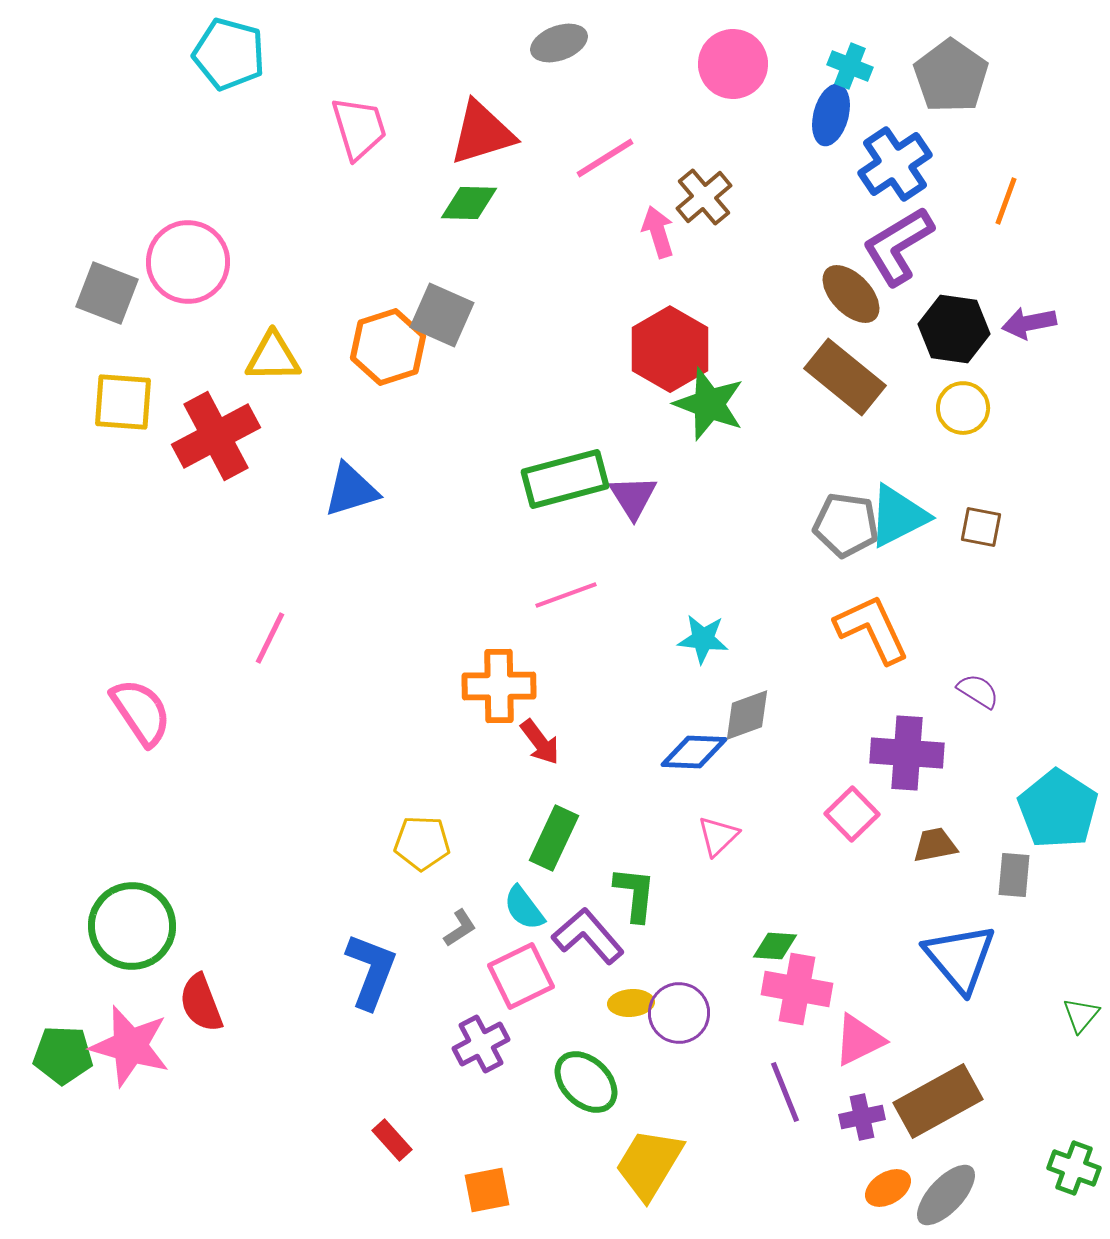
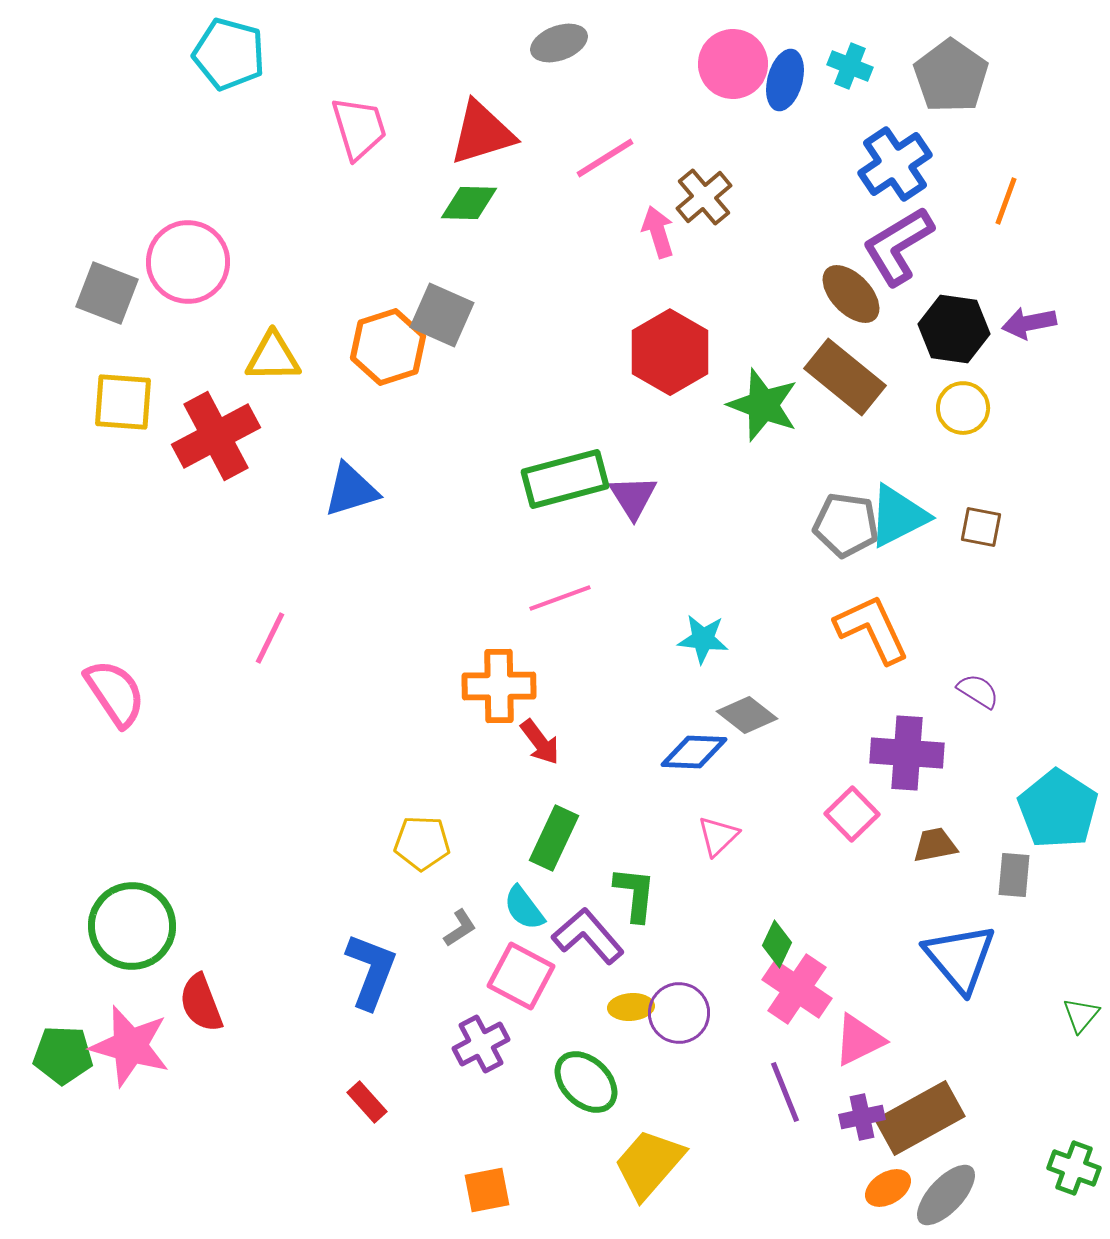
blue ellipse at (831, 115): moved 46 px left, 35 px up
red hexagon at (670, 349): moved 3 px down
green star at (709, 404): moved 54 px right, 1 px down
pink line at (566, 595): moved 6 px left, 3 px down
pink semicircle at (141, 712): moved 26 px left, 19 px up
gray diamond at (747, 715): rotated 58 degrees clockwise
green diamond at (775, 946): moved 2 px right, 2 px up; rotated 69 degrees counterclockwise
pink square at (521, 976): rotated 36 degrees counterclockwise
pink cross at (797, 989): rotated 24 degrees clockwise
yellow ellipse at (631, 1003): moved 4 px down
brown rectangle at (938, 1101): moved 18 px left, 17 px down
red rectangle at (392, 1140): moved 25 px left, 38 px up
yellow trapezoid at (649, 1164): rotated 10 degrees clockwise
